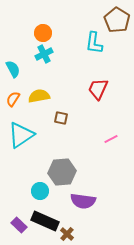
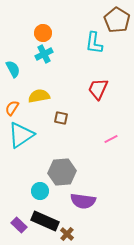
orange semicircle: moved 1 px left, 9 px down
